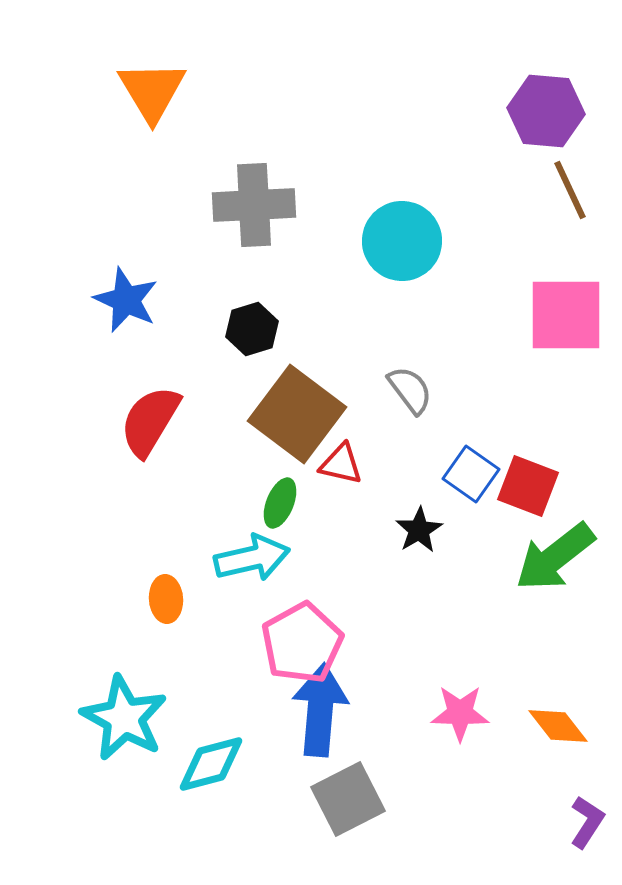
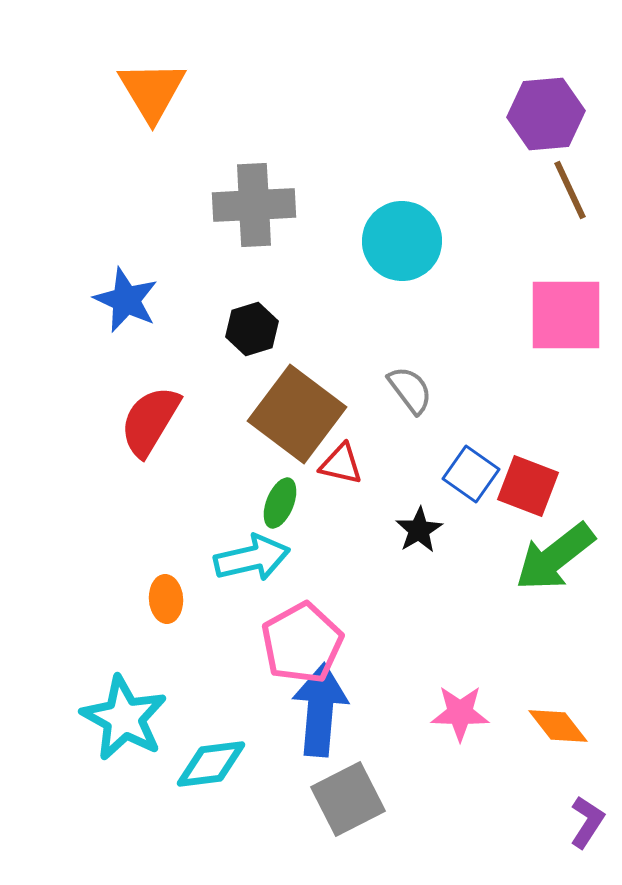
purple hexagon: moved 3 px down; rotated 10 degrees counterclockwise
cyan diamond: rotated 8 degrees clockwise
